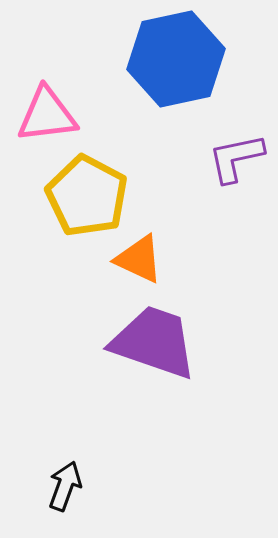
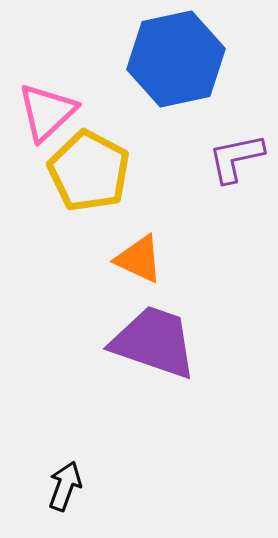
pink triangle: moved 3 px up; rotated 36 degrees counterclockwise
yellow pentagon: moved 2 px right, 25 px up
